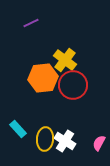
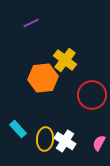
red circle: moved 19 px right, 10 px down
